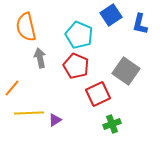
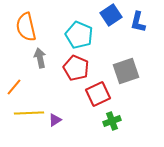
blue L-shape: moved 2 px left, 2 px up
red pentagon: moved 2 px down
gray square: rotated 36 degrees clockwise
orange line: moved 2 px right, 1 px up
green cross: moved 3 px up
